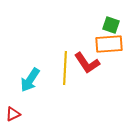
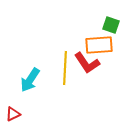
orange rectangle: moved 10 px left, 1 px down
